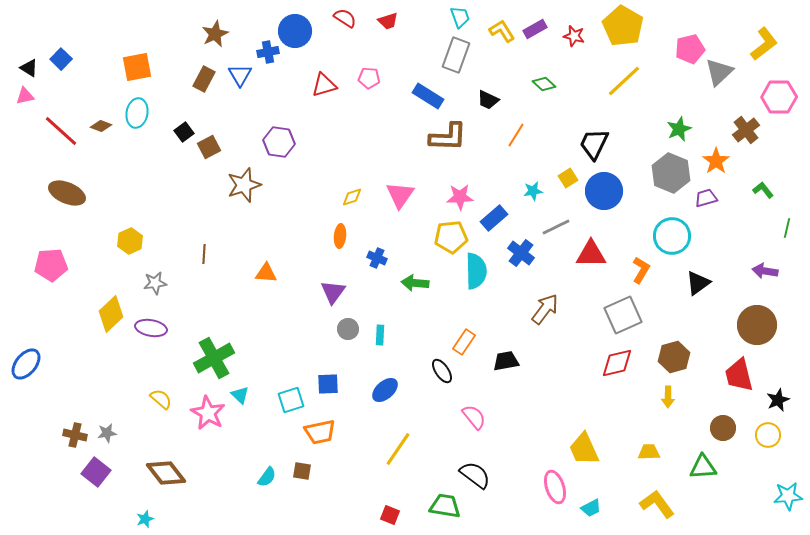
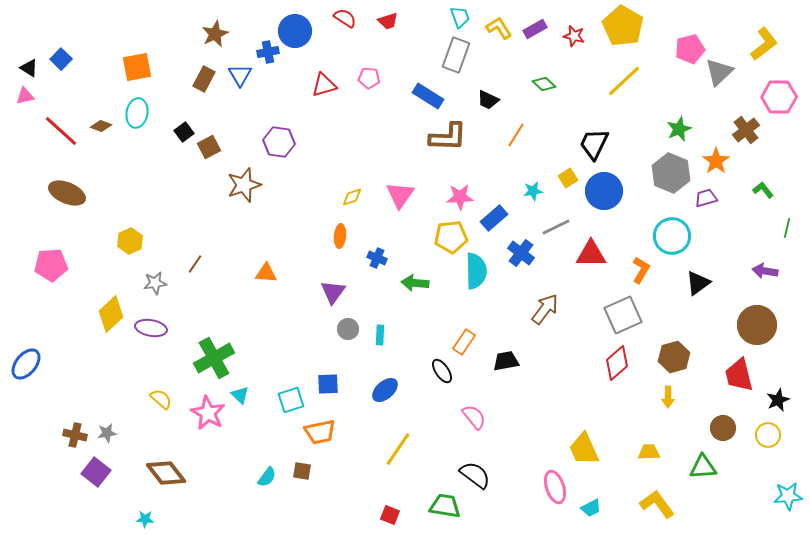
yellow L-shape at (502, 31): moved 3 px left, 3 px up
brown line at (204, 254): moved 9 px left, 10 px down; rotated 30 degrees clockwise
red diamond at (617, 363): rotated 28 degrees counterclockwise
cyan star at (145, 519): rotated 24 degrees clockwise
